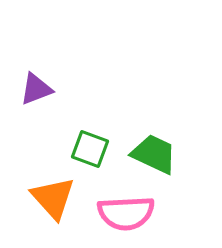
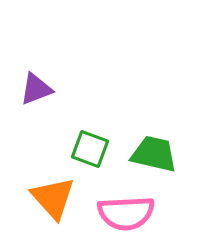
green trapezoid: rotated 12 degrees counterclockwise
